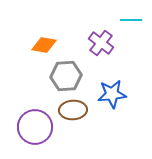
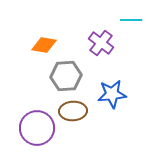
brown ellipse: moved 1 px down
purple circle: moved 2 px right, 1 px down
